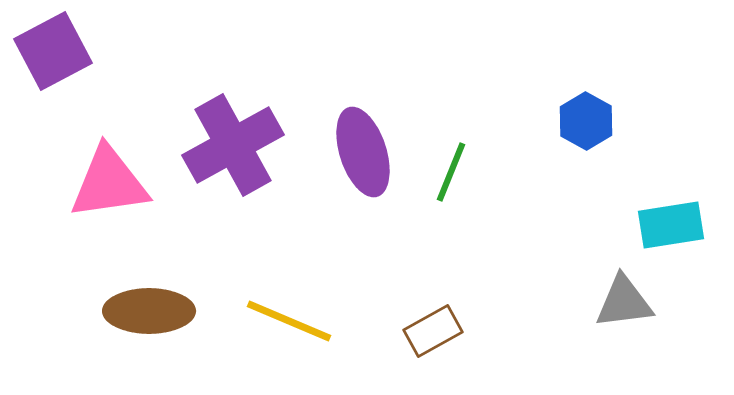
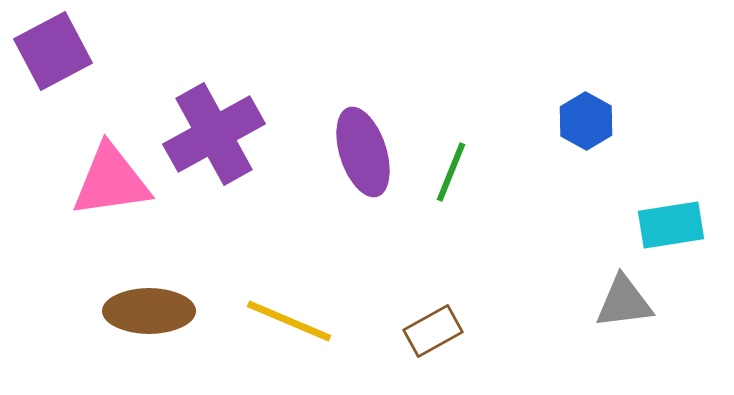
purple cross: moved 19 px left, 11 px up
pink triangle: moved 2 px right, 2 px up
